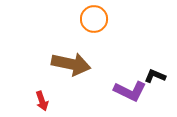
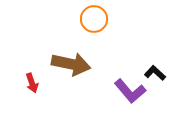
black L-shape: moved 3 px up; rotated 20 degrees clockwise
purple L-shape: rotated 24 degrees clockwise
red arrow: moved 10 px left, 18 px up
